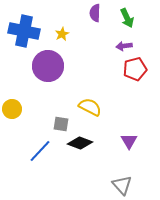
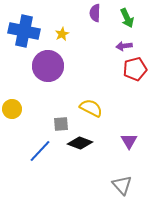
yellow semicircle: moved 1 px right, 1 px down
gray square: rotated 14 degrees counterclockwise
